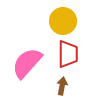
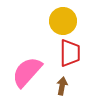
red trapezoid: moved 2 px right, 1 px up
pink semicircle: moved 9 px down
